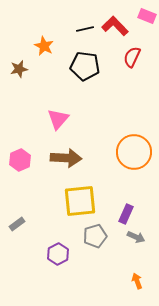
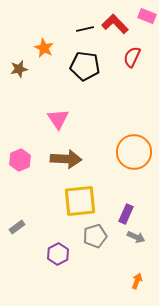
red L-shape: moved 2 px up
orange star: moved 2 px down
pink triangle: rotated 15 degrees counterclockwise
brown arrow: moved 1 px down
gray rectangle: moved 3 px down
orange arrow: rotated 42 degrees clockwise
